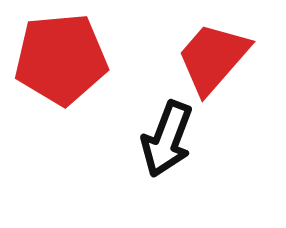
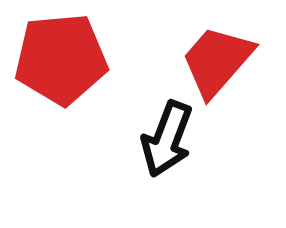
red trapezoid: moved 4 px right, 3 px down
